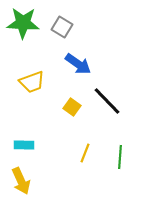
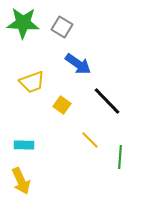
yellow square: moved 10 px left, 2 px up
yellow line: moved 5 px right, 13 px up; rotated 66 degrees counterclockwise
